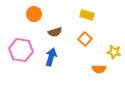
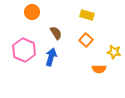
orange circle: moved 2 px left, 2 px up
brown semicircle: moved 1 px right, 1 px down; rotated 104 degrees counterclockwise
orange square: moved 1 px right, 1 px down
pink hexagon: moved 3 px right; rotated 15 degrees clockwise
